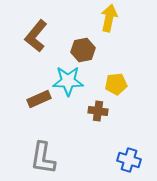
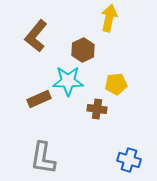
brown hexagon: rotated 15 degrees counterclockwise
brown cross: moved 1 px left, 2 px up
